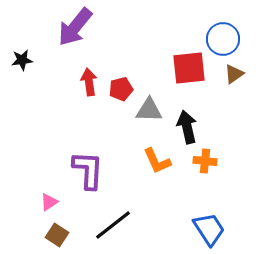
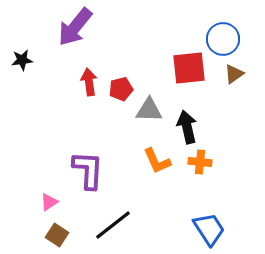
orange cross: moved 5 px left, 1 px down
